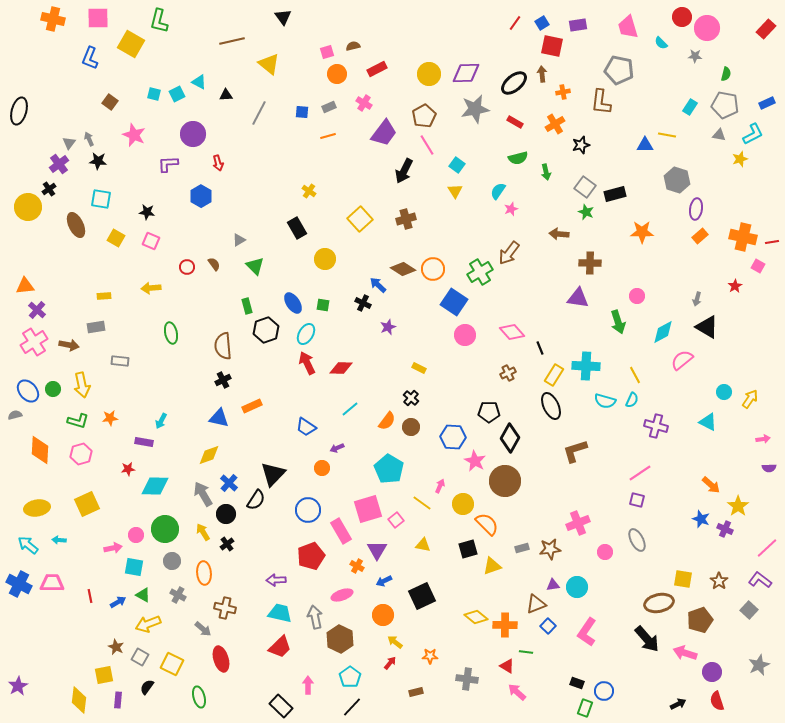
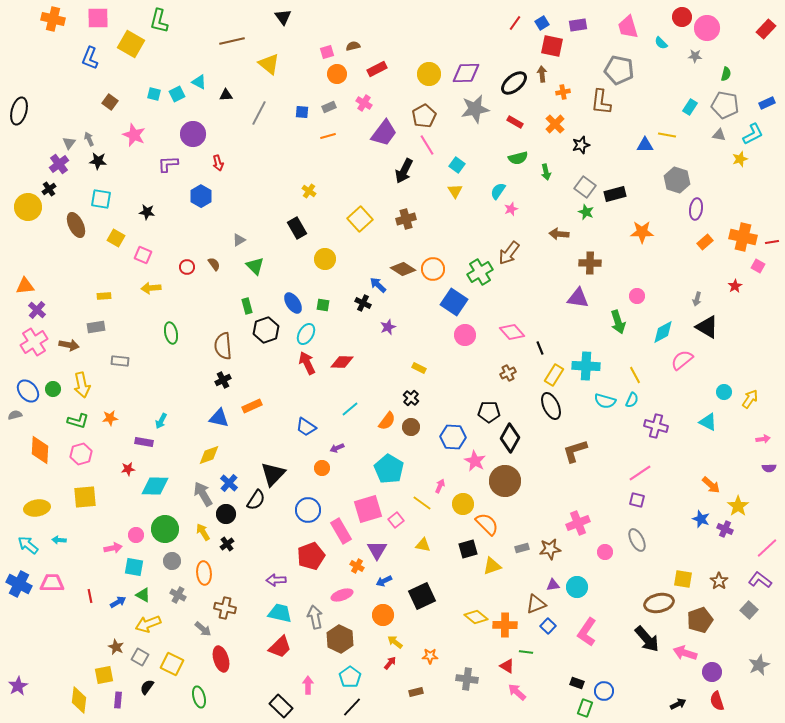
orange cross at (555, 124): rotated 12 degrees counterclockwise
orange rectangle at (700, 236): moved 5 px right, 6 px down
pink square at (151, 241): moved 8 px left, 14 px down
red diamond at (341, 368): moved 1 px right, 6 px up
yellow square at (87, 504): moved 2 px left, 7 px up; rotated 20 degrees clockwise
